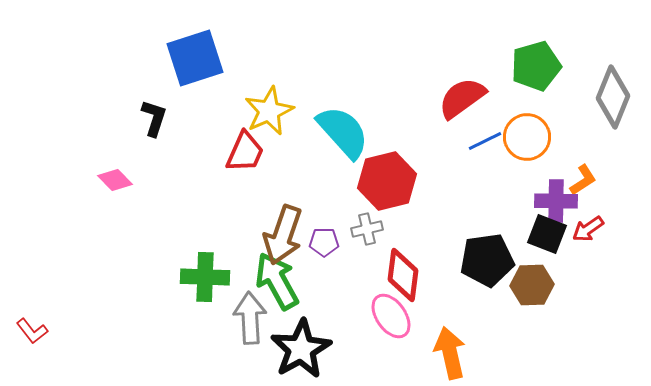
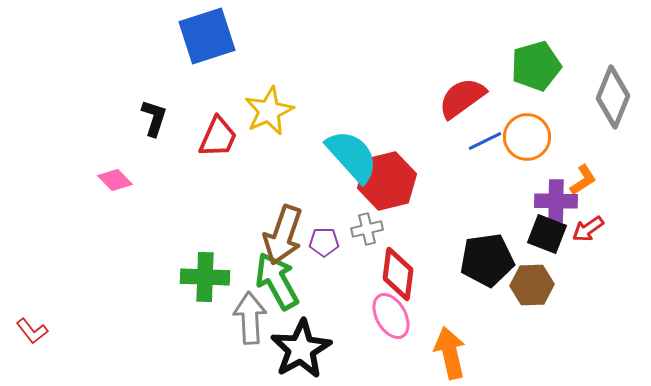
blue square: moved 12 px right, 22 px up
cyan semicircle: moved 9 px right, 24 px down
red trapezoid: moved 27 px left, 15 px up
red diamond: moved 5 px left, 1 px up
pink ellipse: rotated 6 degrees clockwise
